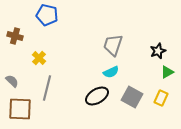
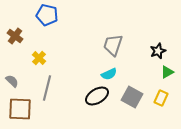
brown cross: rotated 21 degrees clockwise
cyan semicircle: moved 2 px left, 2 px down
